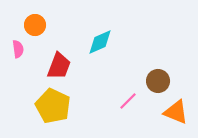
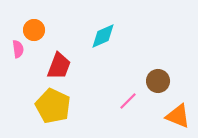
orange circle: moved 1 px left, 5 px down
cyan diamond: moved 3 px right, 6 px up
orange triangle: moved 2 px right, 4 px down
